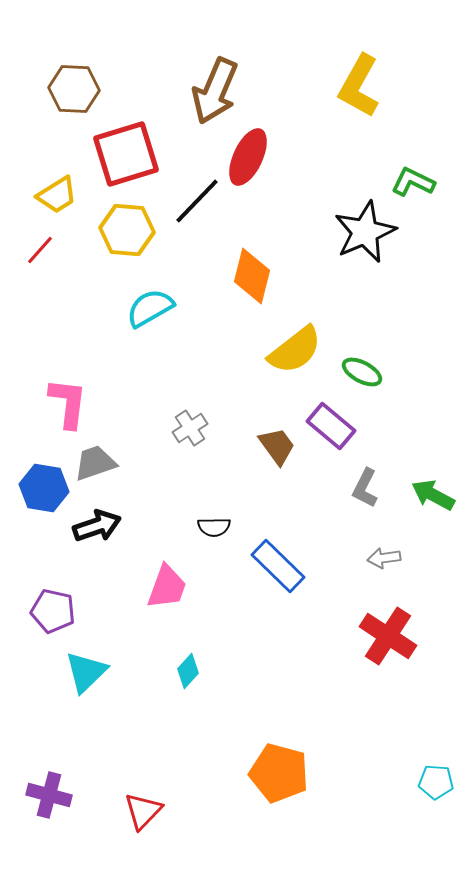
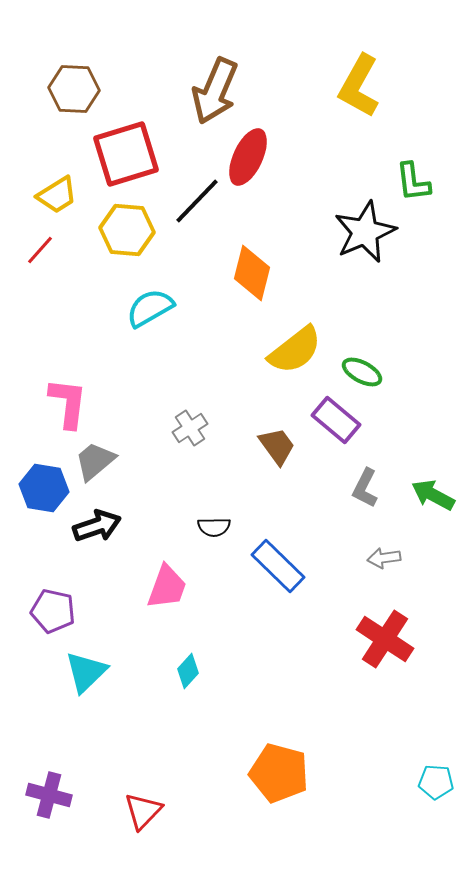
green L-shape: rotated 123 degrees counterclockwise
orange diamond: moved 3 px up
purple rectangle: moved 5 px right, 6 px up
gray trapezoid: moved 2 px up; rotated 21 degrees counterclockwise
red cross: moved 3 px left, 3 px down
